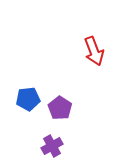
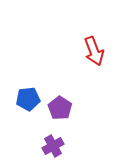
purple cross: moved 1 px right
